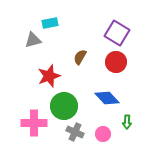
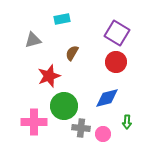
cyan rectangle: moved 12 px right, 4 px up
brown semicircle: moved 8 px left, 4 px up
blue diamond: rotated 60 degrees counterclockwise
pink cross: moved 1 px up
gray cross: moved 6 px right, 4 px up; rotated 18 degrees counterclockwise
